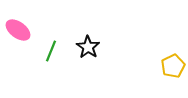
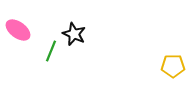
black star: moved 14 px left, 13 px up; rotated 10 degrees counterclockwise
yellow pentagon: rotated 25 degrees clockwise
